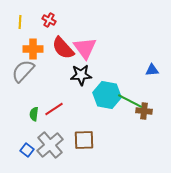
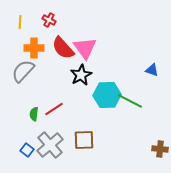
orange cross: moved 1 px right, 1 px up
blue triangle: rotated 24 degrees clockwise
black star: rotated 25 degrees counterclockwise
cyan hexagon: rotated 12 degrees counterclockwise
brown cross: moved 16 px right, 38 px down
